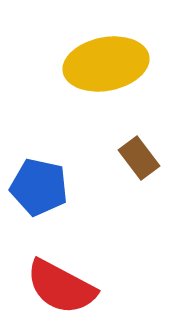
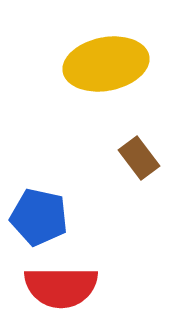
blue pentagon: moved 30 px down
red semicircle: rotated 28 degrees counterclockwise
